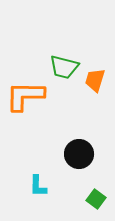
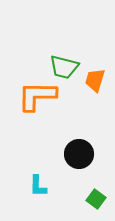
orange L-shape: moved 12 px right
